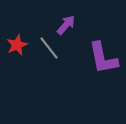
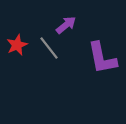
purple arrow: rotated 10 degrees clockwise
purple L-shape: moved 1 px left
